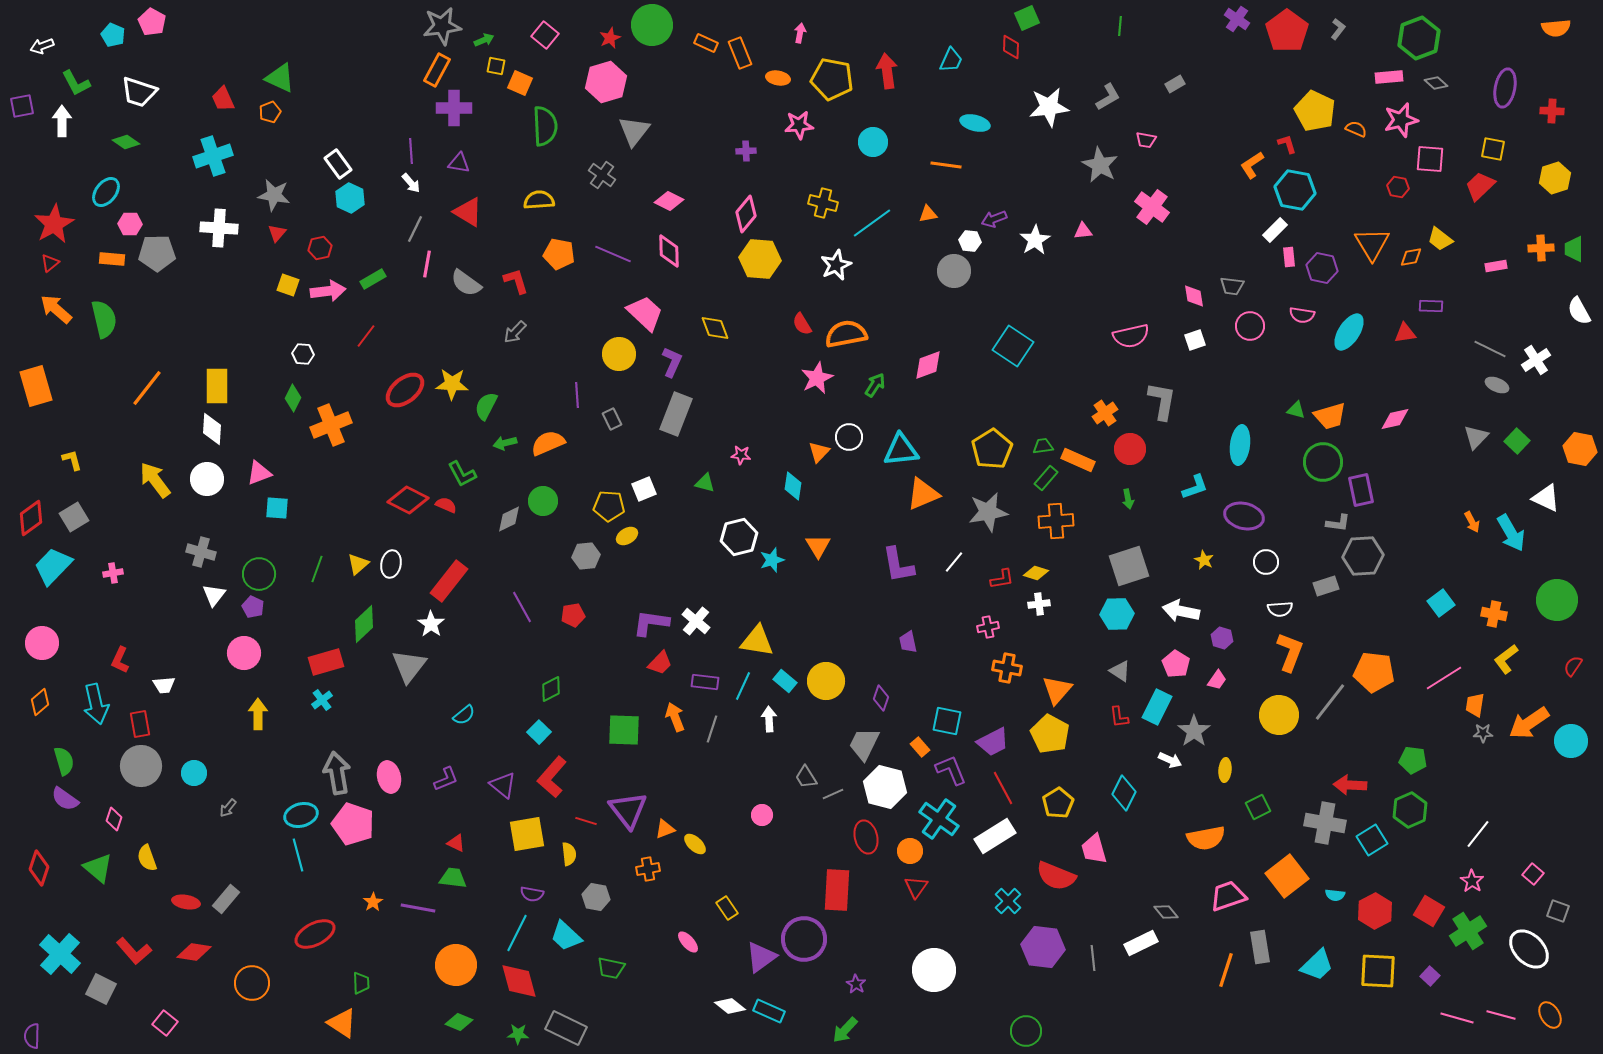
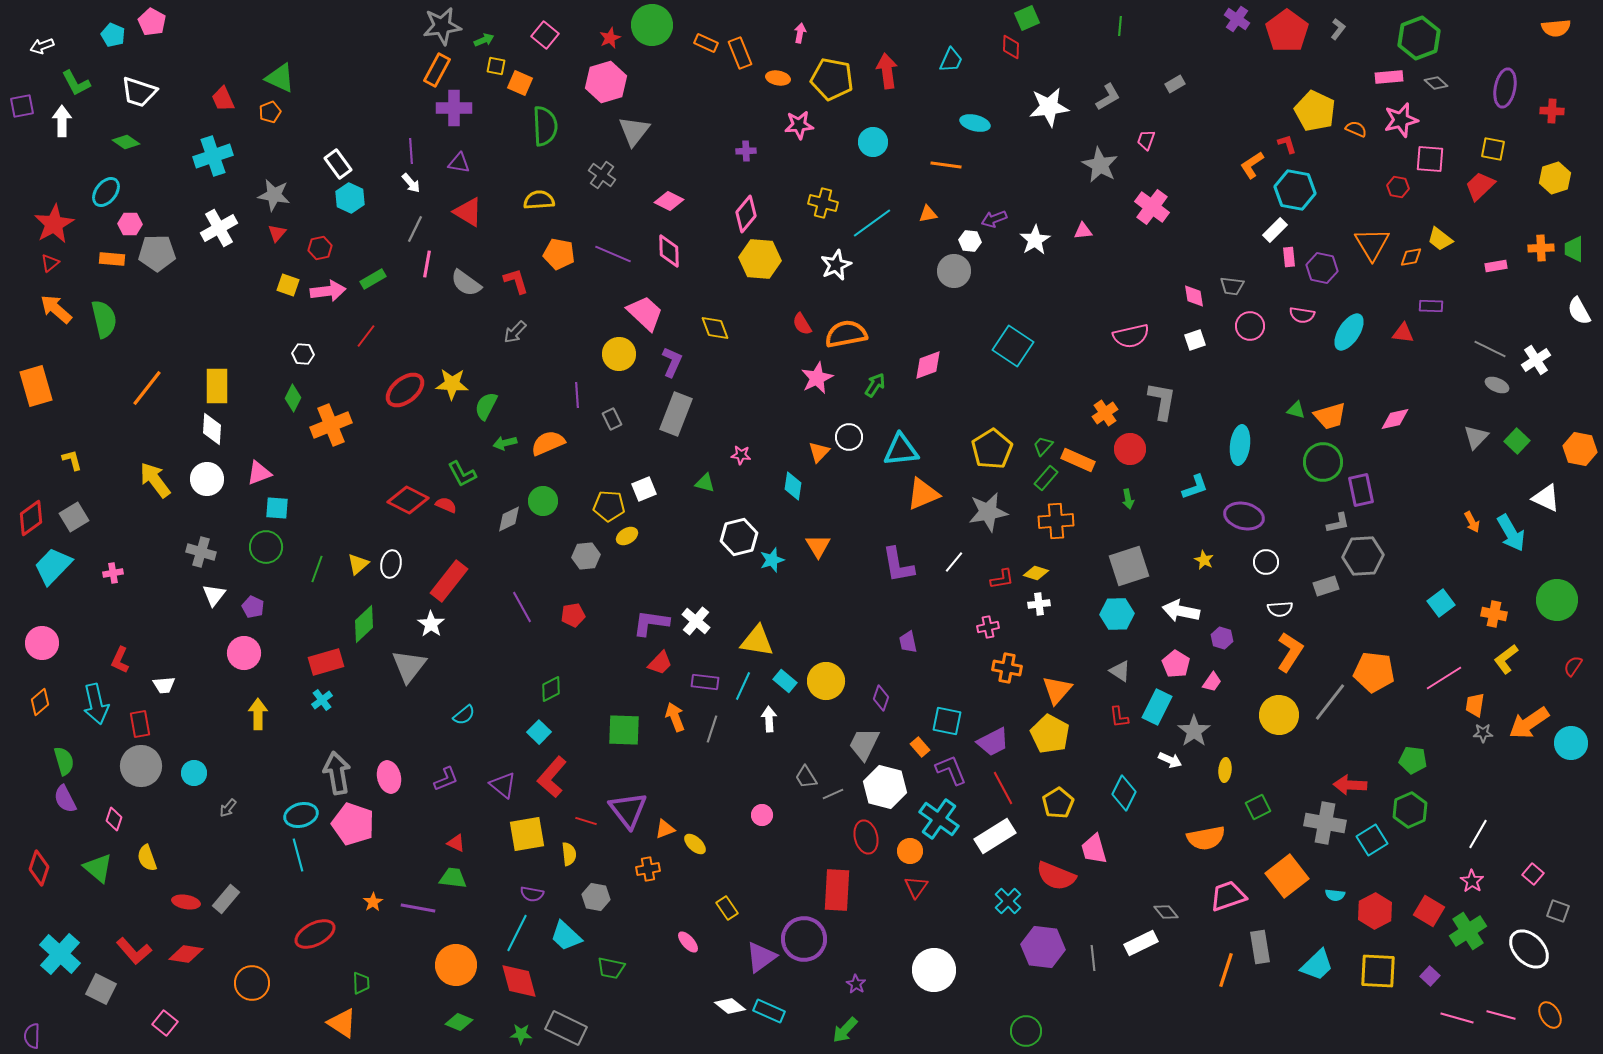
pink trapezoid at (1146, 140): rotated 100 degrees clockwise
white cross at (219, 228): rotated 33 degrees counterclockwise
red triangle at (1405, 333): moved 2 px left; rotated 15 degrees clockwise
green trapezoid at (1043, 446): rotated 40 degrees counterclockwise
gray L-shape at (1338, 523): rotated 20 degrees counterclockwise
green circle at (259, 574): moved 7 px right, 27 px up
orange L-shape at (1290, 652): rotated 12 degrees clockwise
pink trapezoid at (1217, 680): moved 5 px left, 2 px down
cyan circle at (1571, 741): moved 2 px down
purple semicircle at (65, 799): rotated 28 degrees clockwise
white line at (1478, 834): rotated 8 degrees counterclockwise
red diamond at (194, 952): moved 8 px left, 2 px down
green star at (518, 1034): moved 3 px right
